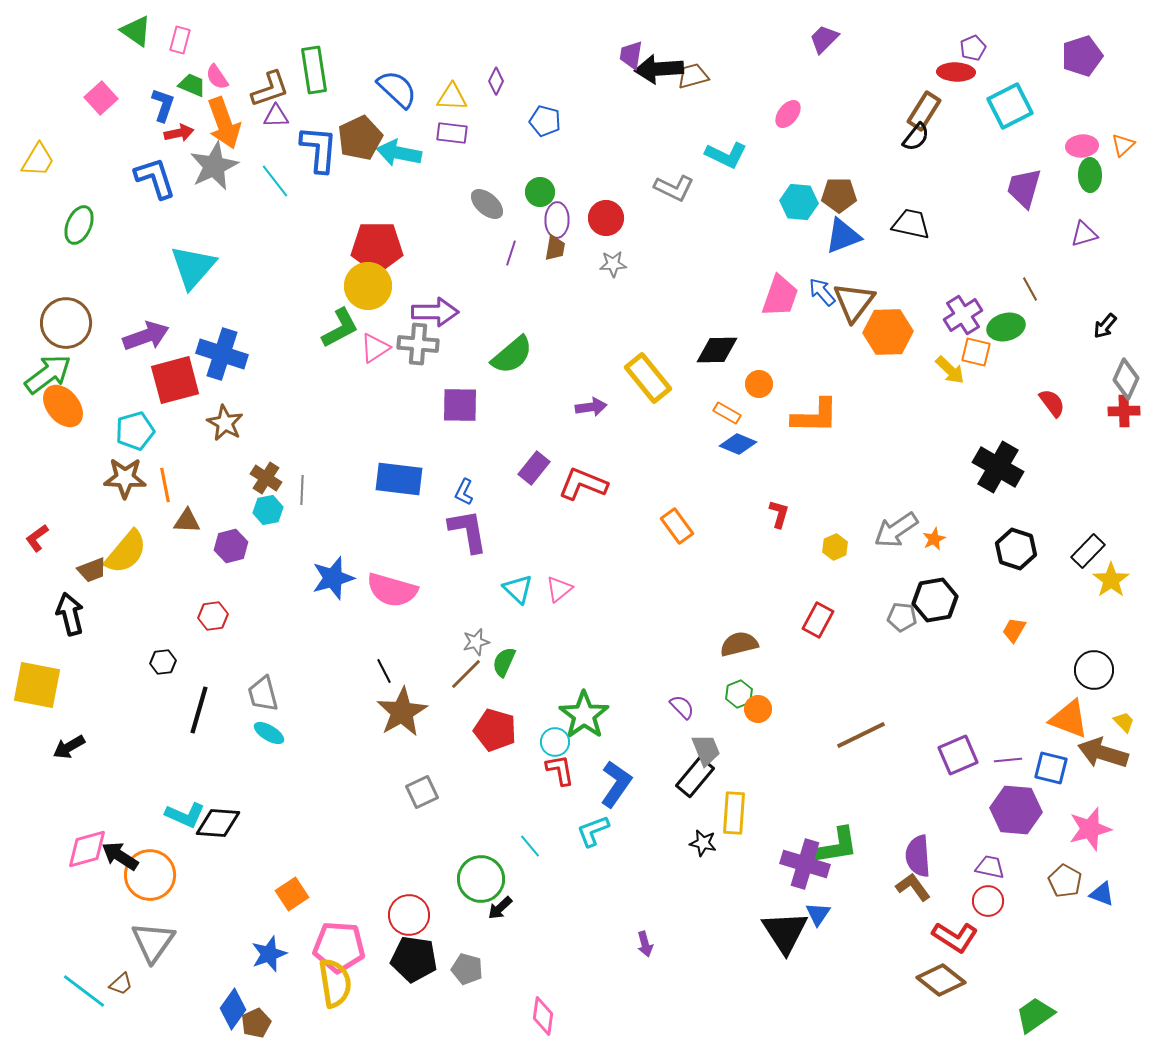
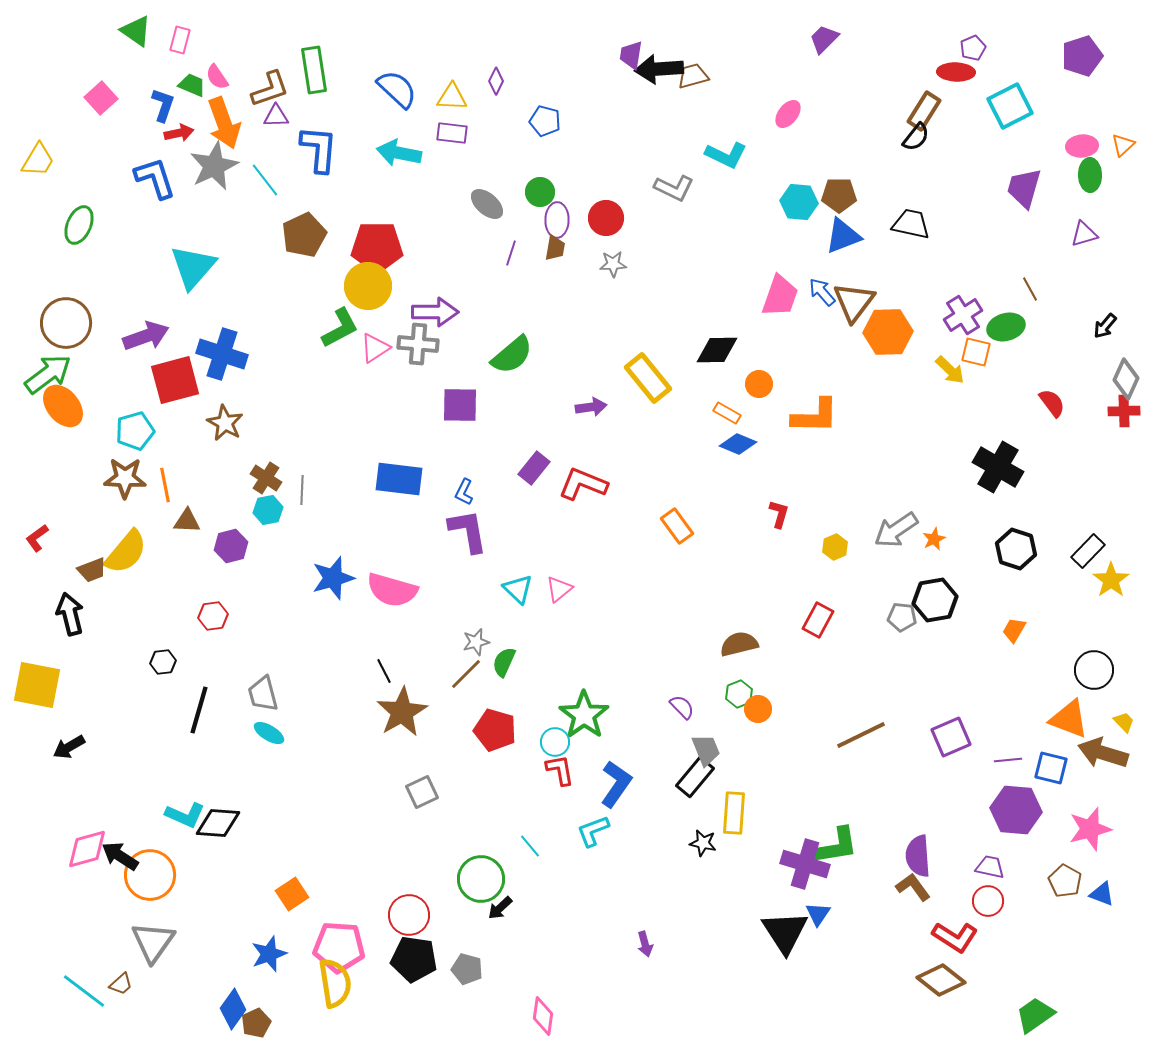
brown pentagon at (360, 138): moved 56 px left, 97 px down
cyan line at (275, 181): moved 10 px left, 1 px up
purple square at (958, 755): moved 7 px left, 18 px up
